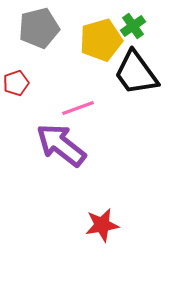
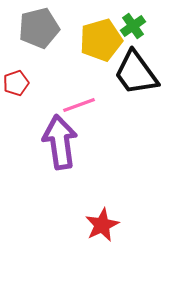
pink line: moved 1 px right, 3 px up
purple arrow: moved 1 px left, 3 px up; rotated 44 degrees clockwise
red star: rotated 16 degrees counterclockwise
